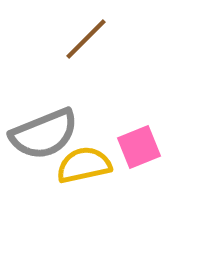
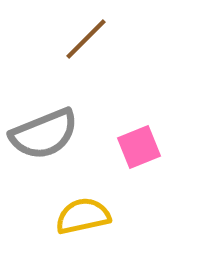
yellow semicircle: moved 1 px left, 51 px down
